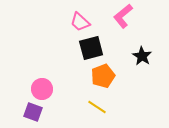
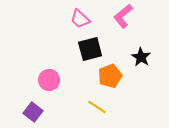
pink trapezoid: moved 3 px up
black square: moved 1 px left, 1 px down
black star: moved 1 px left, 1 px down
orange pentagon: moved 7 px right
pink circle: moved 7 px right, 9 px up
purple square: rotated 18 degrees clockwise
